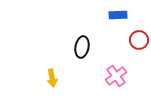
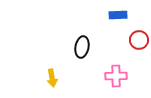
pink cross: rotated 35 degrees clockwise
